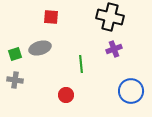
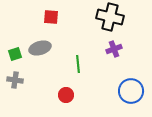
green line: moved 3 px left
